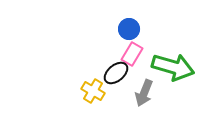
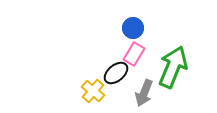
blue circle: moved 4 px right, 1 px up
pink rectangle: moved 2 px right
green arrow: rotated 84 degrees counterclockwise
yellow cross: rotated 10 degrees clockwise
